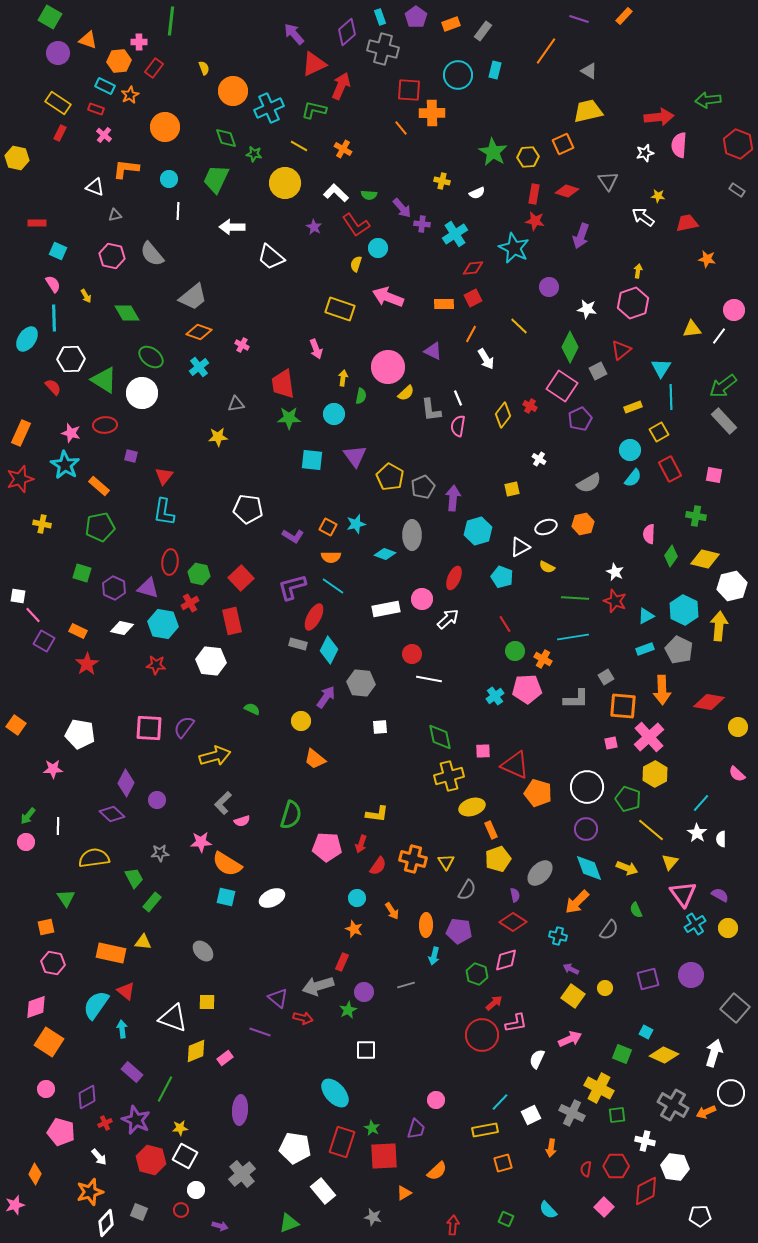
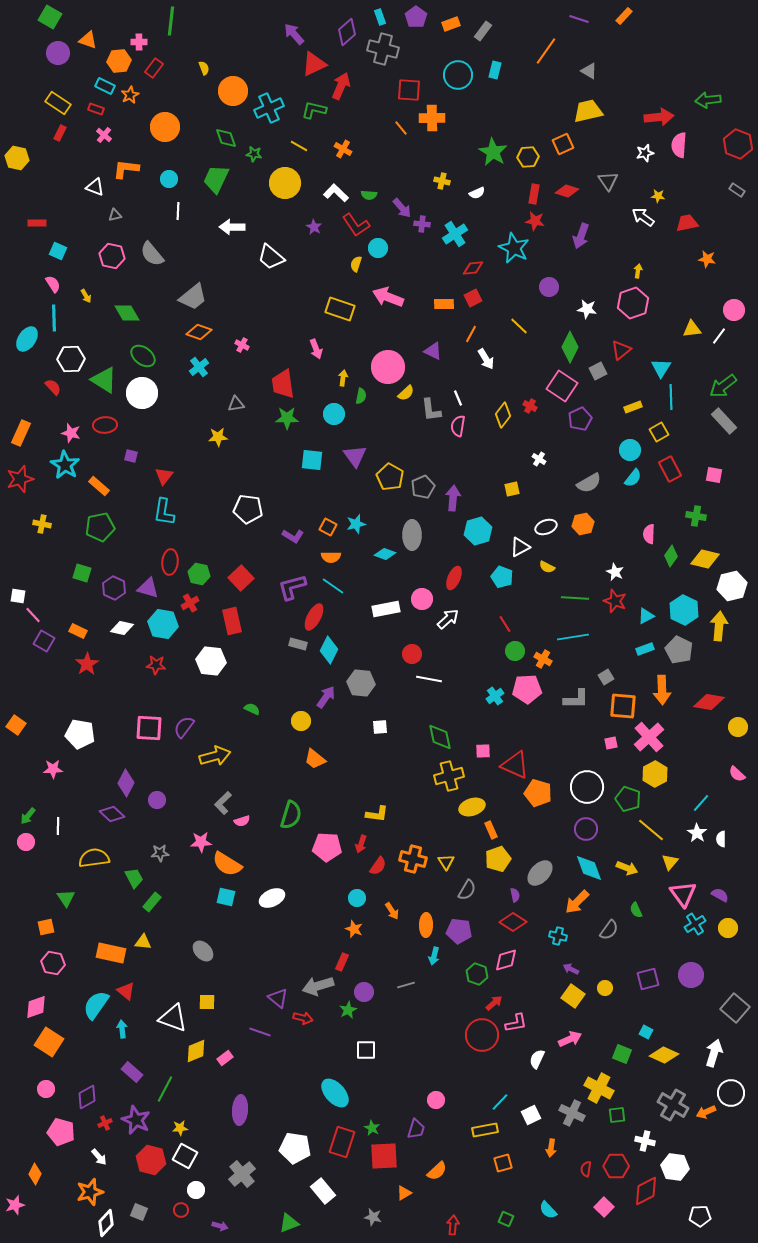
orange cross at (432, 113): moved 5 px down
green ellipse at (151, 357): moved 8 px left, 1 px up
green star at (289, 418): moved 2 px left
